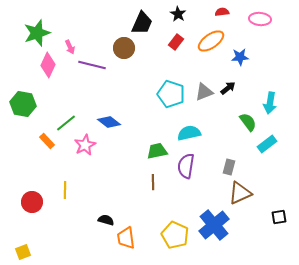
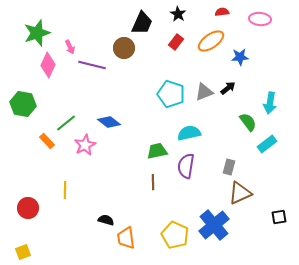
red circle: moved 4 px left, 6 px down
